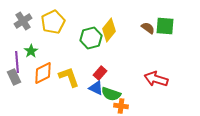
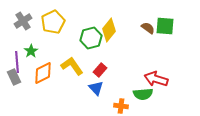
red rectangle: moved 3 px up
yellow L-shape: moved 3 px right, 11 px up; rotated 15 degrees counterclockwise
blue triangle: rotated 21 degrees clockwise
green semicircle: moved 32 px right; rotated 24 degrees counterclockwise
